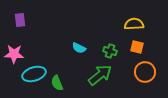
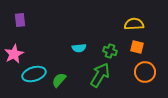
cyan semicircle: rotated 32 degrees counterclockwise
pink star: rotated 30 degrees counterclockwise
green arrow: rotated 20 degrees counterclockwise
green semicircle: moved 2 px right, 3 px up; rotated 63 degrees clockwise
